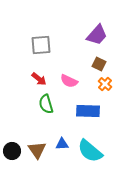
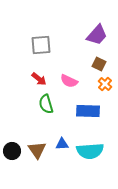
cyan semicircle: rotated 44 degrees counterclockwise
